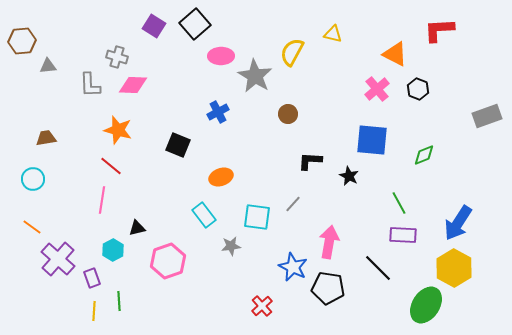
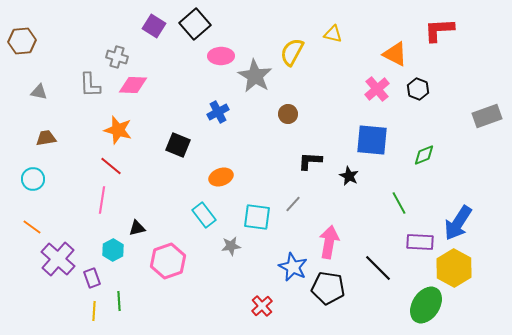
gray triangle at (48, 66): moved 9 px left, 26 px down; rotated 18 degrees clockwise
purple rectangle at (403, 235): moved 17 px right, 7 px down
